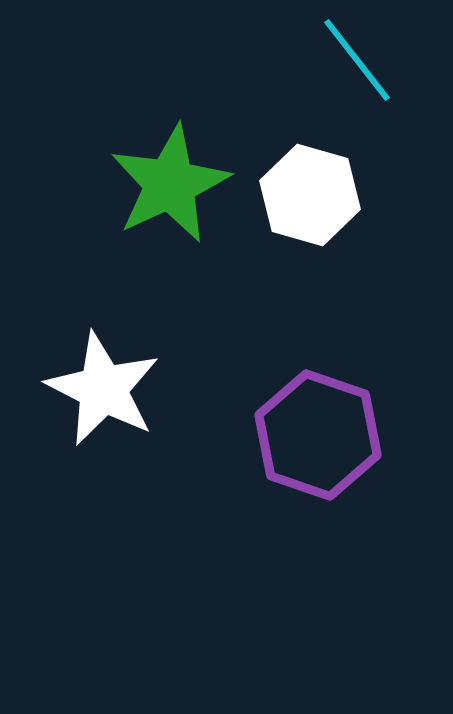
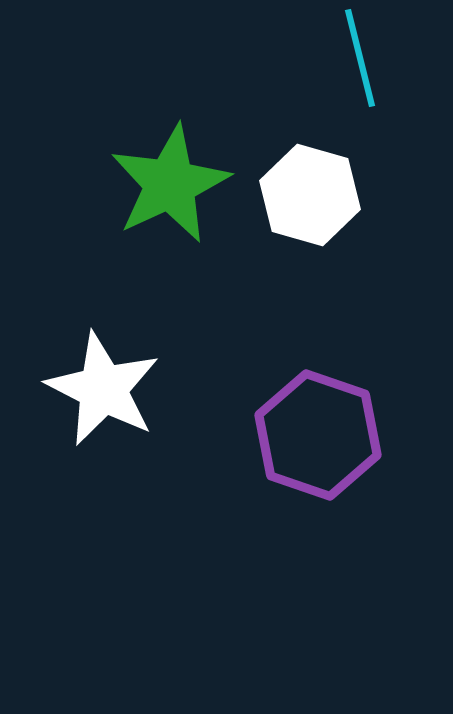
cyan line: moved 3 px right, 2 px up; rotated 24 degrees clockwise
